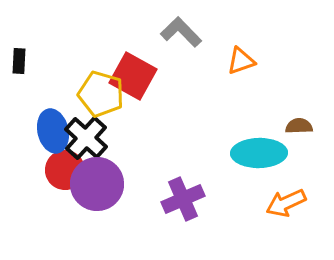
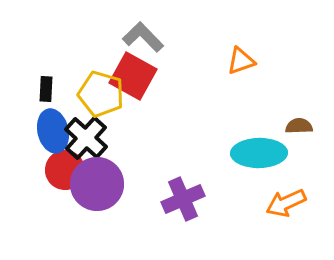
gray L-shape: moved 38 px left, 5 px down
black rectangle: moved 27 px right, 28 px down
